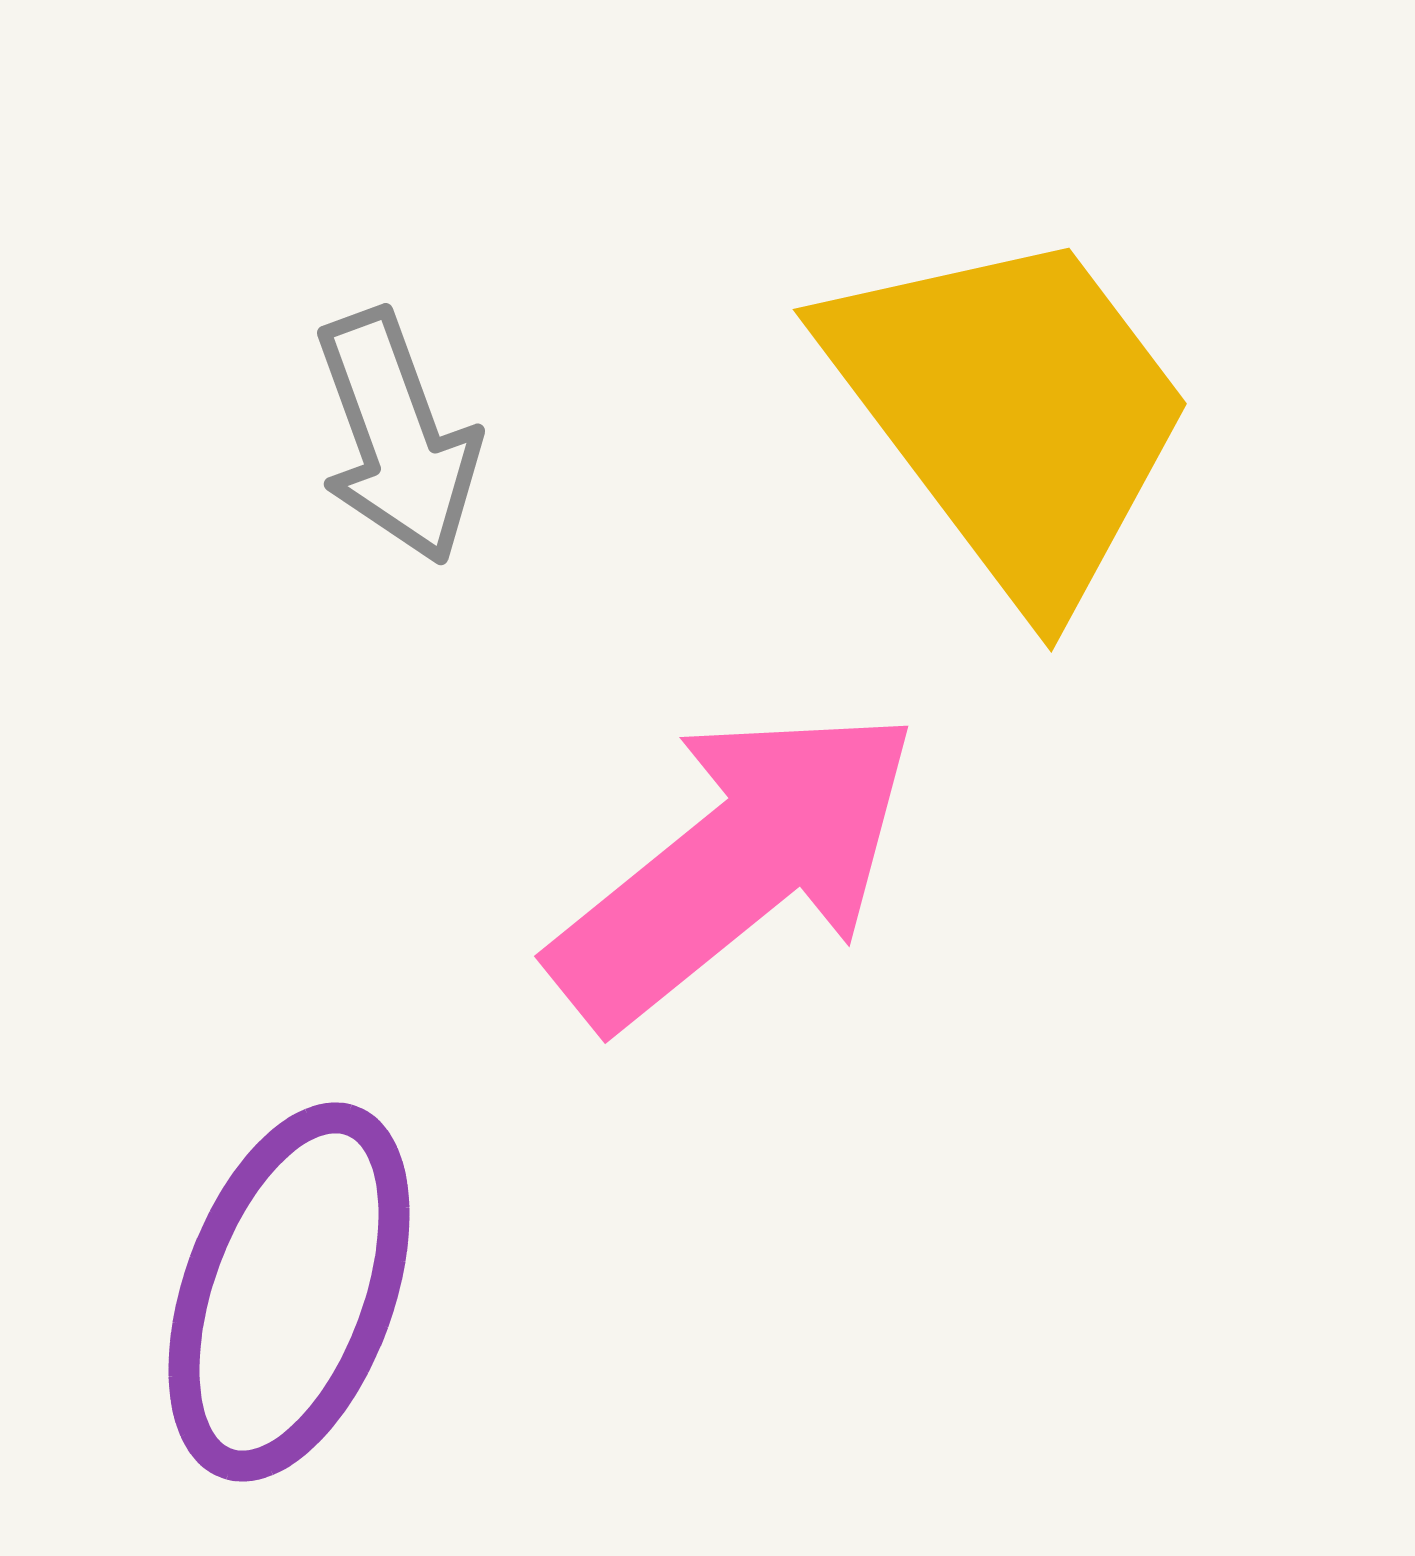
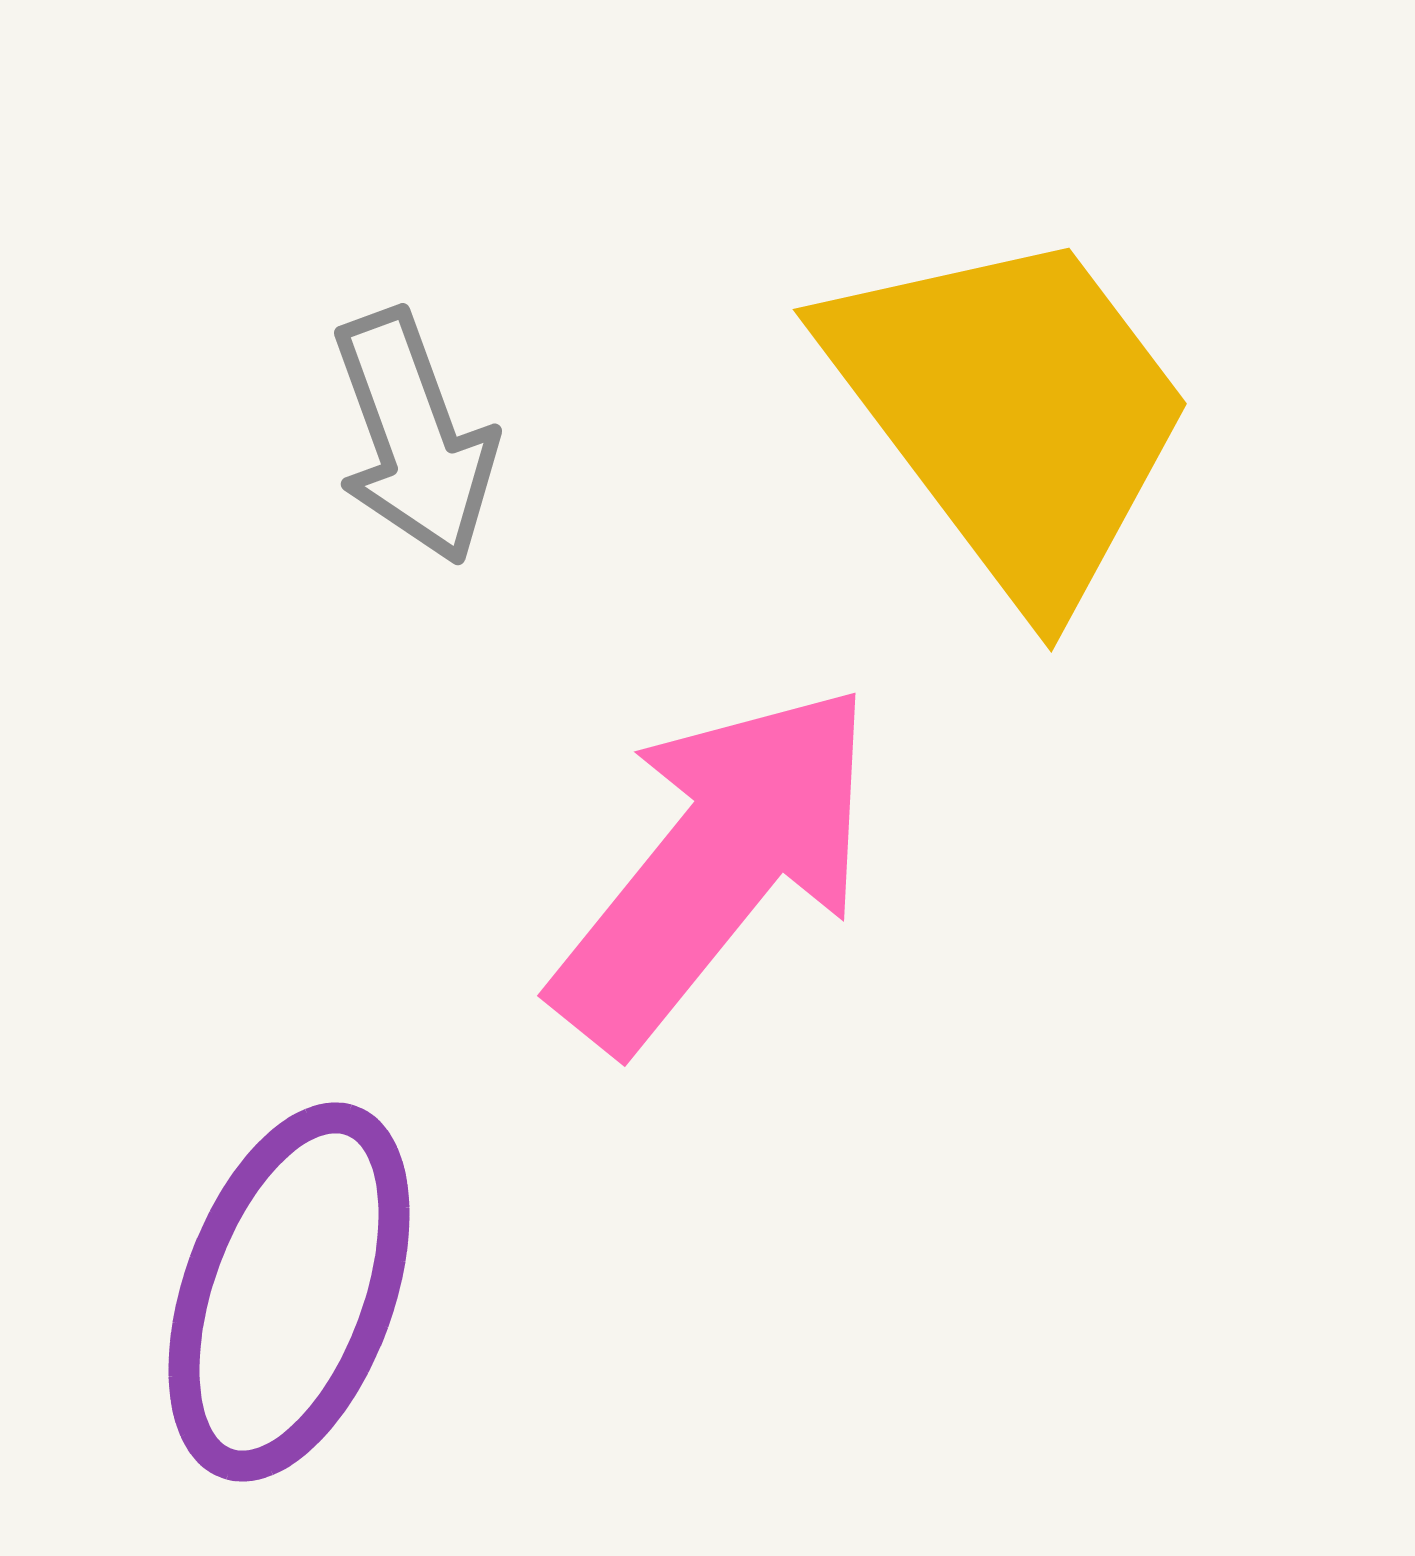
gray arrow: moved 17 px right
pink arrow: moved 20 px left; rotated 12 degrees counterclockwise
